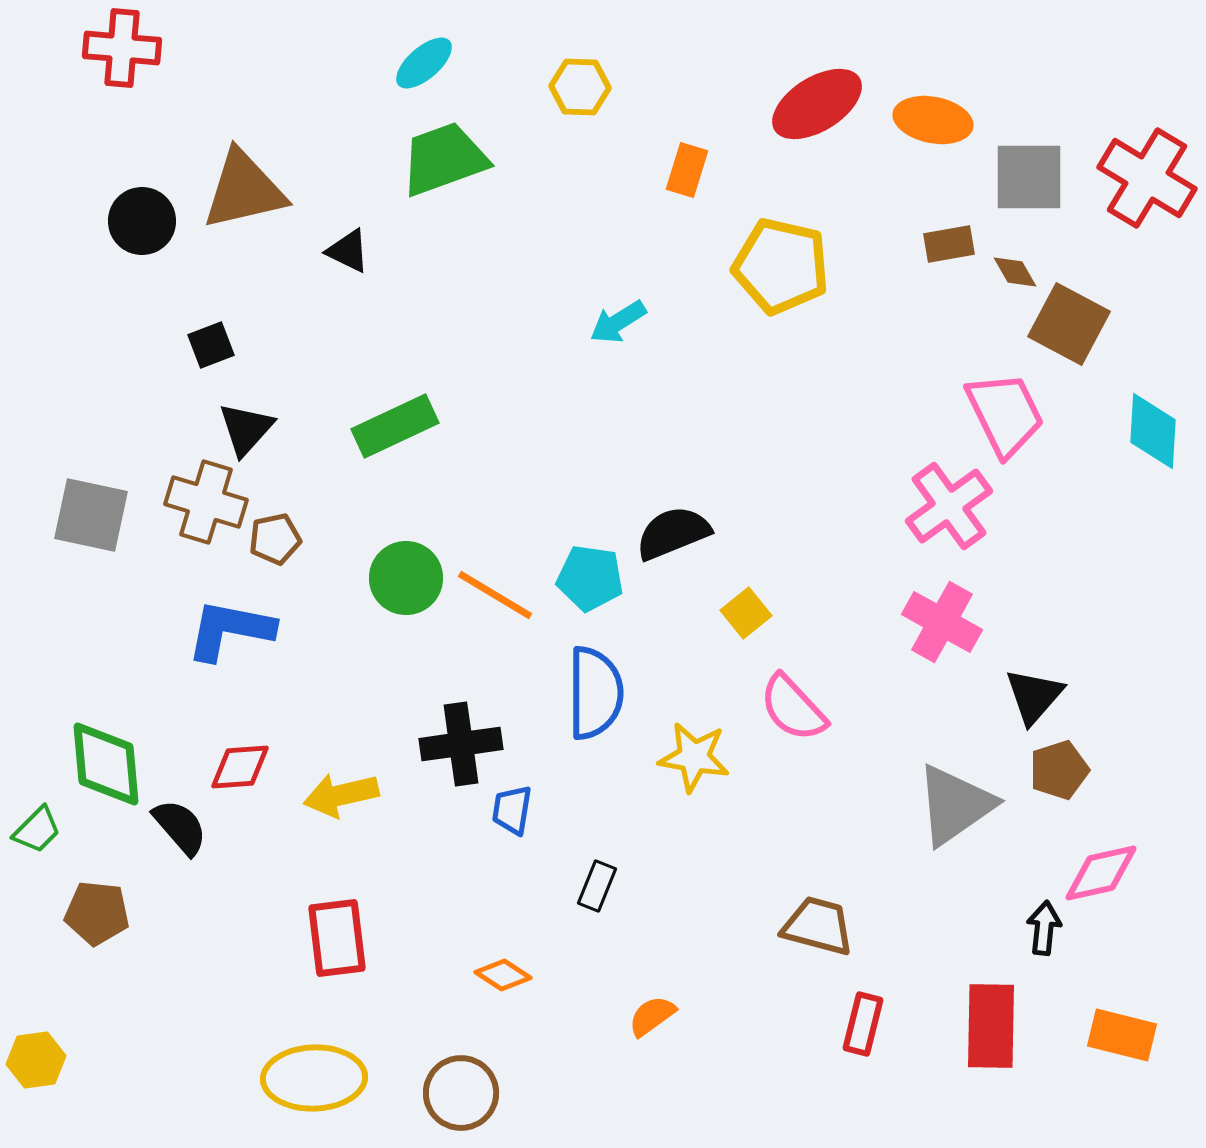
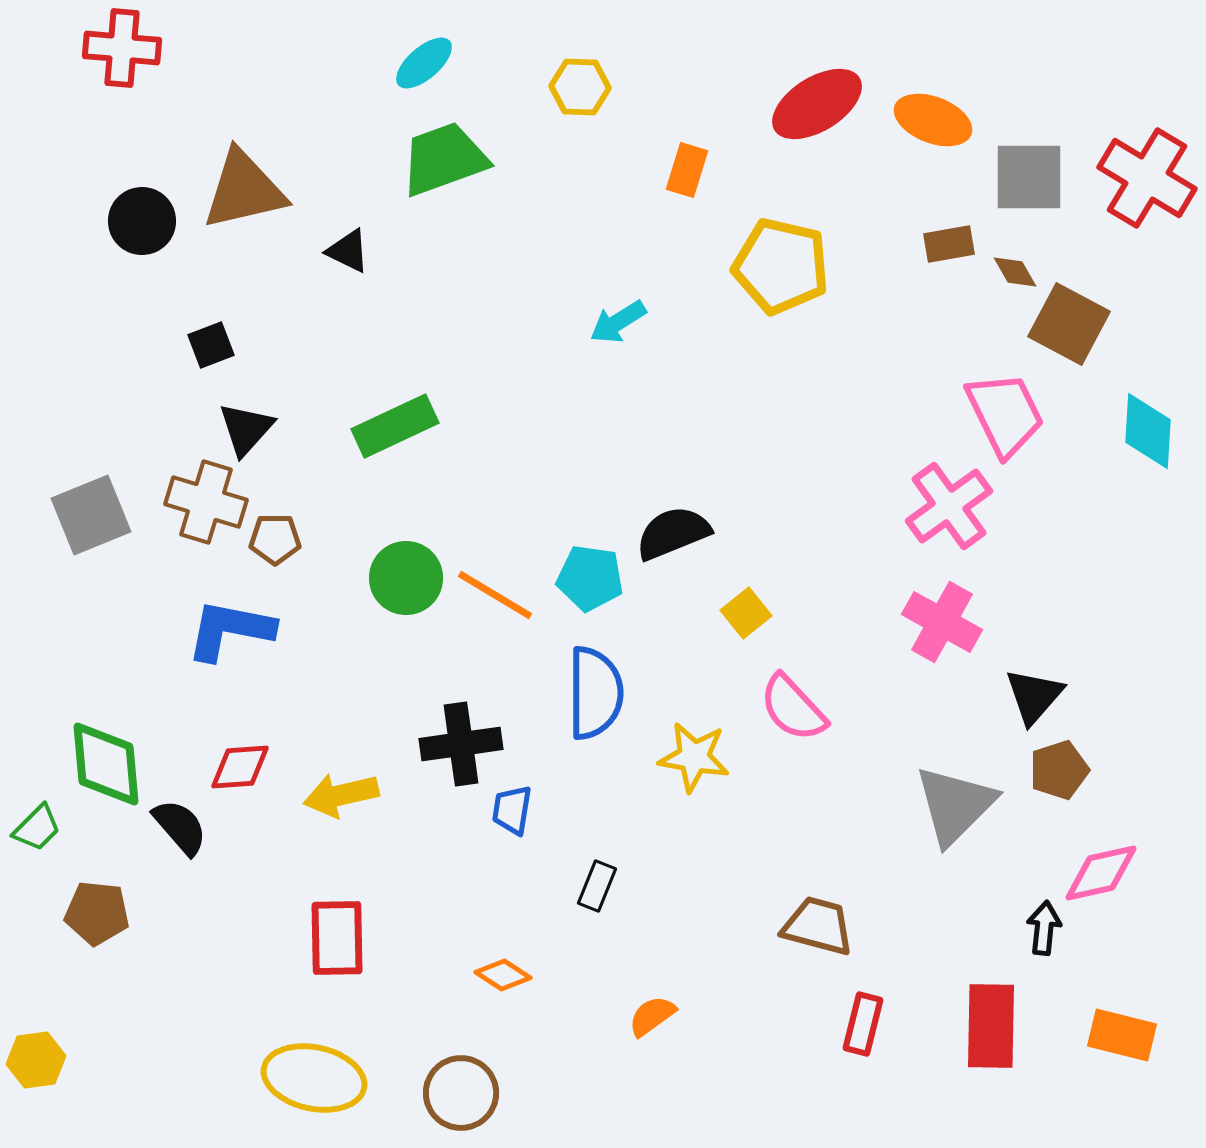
orange ellipse at (933, 120): rotated 10 degrees clockwise
cyan diamond at (1153, 431): moved 5 px left
gray square at (91, 515): rotated 34 degrees counterclockwise
brown pentagon at (275, 539): rotated 12 degrees clockwise
gray triangle at (955, 805): rotated 10 degrees counterclockwise
green trapezoid at (37, 830): moved 2 px up
red rectangle at (337, 938): rotated 6 degrees clockwise
yellow ellipse at (314, 1078): rotated 14 degrees clockwise
